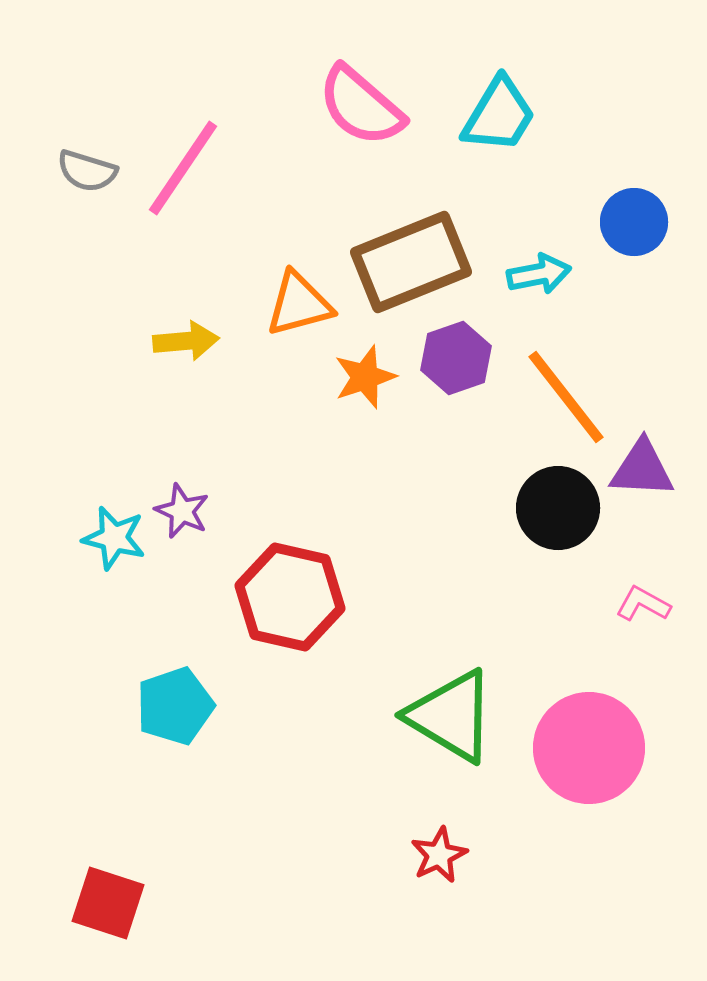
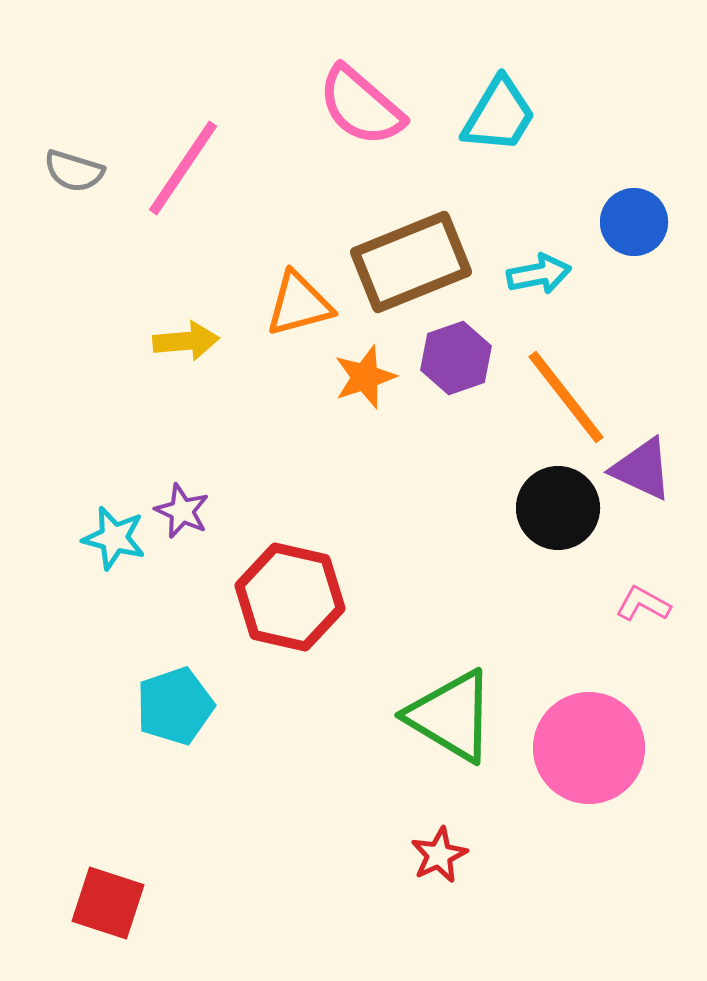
gray semicircle: moved 13 px left
purple triangle: rotated 22 degrees clockwise
